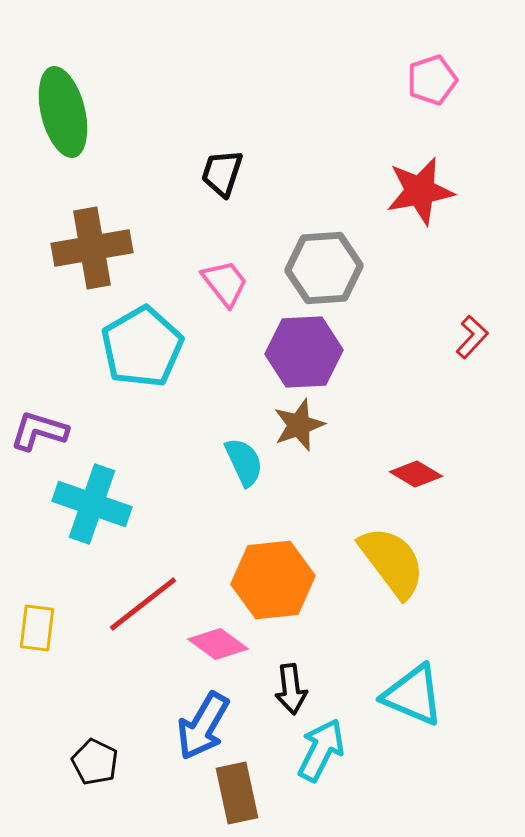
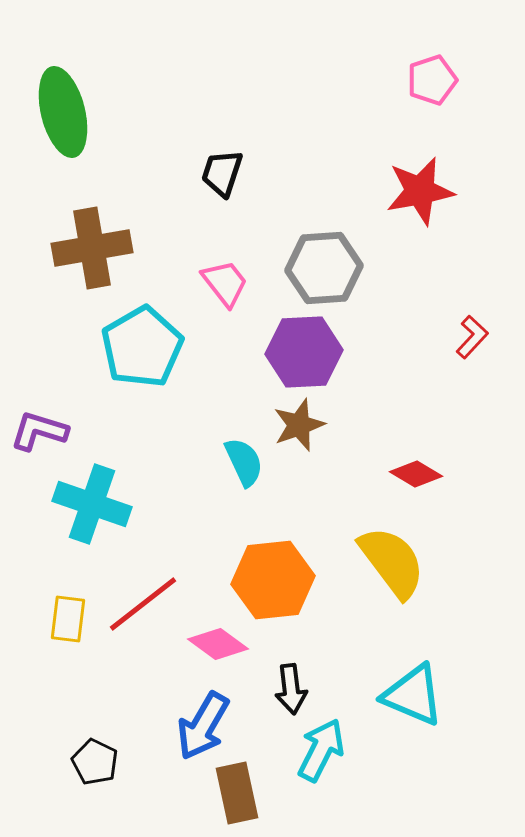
yellow rectangle: moved 31 px right, 9 px up
